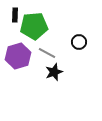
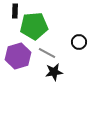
black rectangle: moved 4 px up
black star: rotated 12 degrees clockwise
